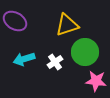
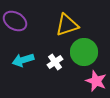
green circle: moved 1 px left
cyan arrow: moved 1 px left, 1 px down
pink star: rotated 15 degrees clockwise
